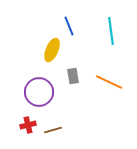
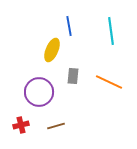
blue line: rotated 12 degrees clockwise
gray rectangle: rotated 14 degrees clockwise
red cross: moved 7 px left
brown line: moved 3 px right, 4 px up
